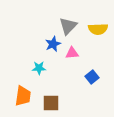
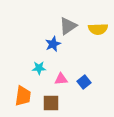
gray triangle: rotated 12 degrees clockwise
pink triangle: moved 11 px left, 26 px down
blue square: moved 8 px left, 5 px down
